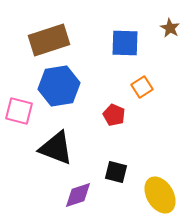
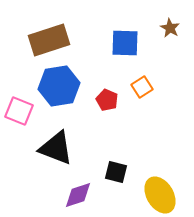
pink square: rotated 8 degrees clockwise
red pentagon: moved 7 px left, 15 px up
